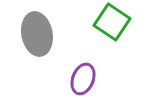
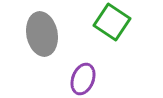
gray ellipse: moved 5 px right
